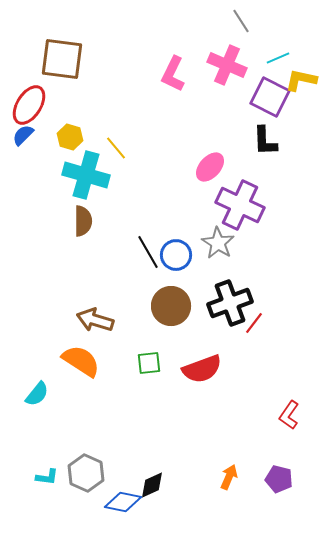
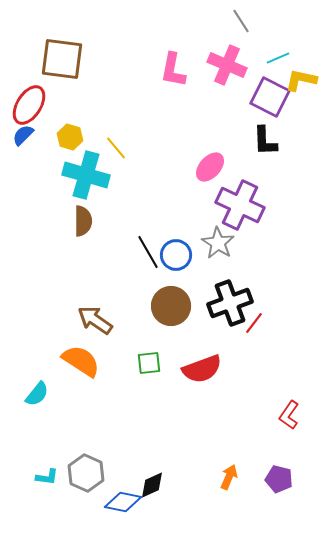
pink L-shape: moved 4 px up; rotated 15 degrees counterclockwise
brown arrow: rotated 18 degrees clockwise
